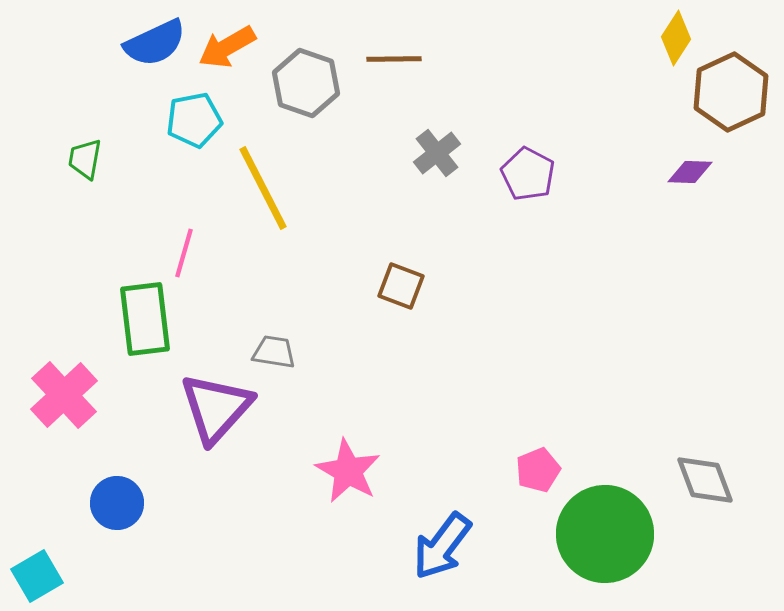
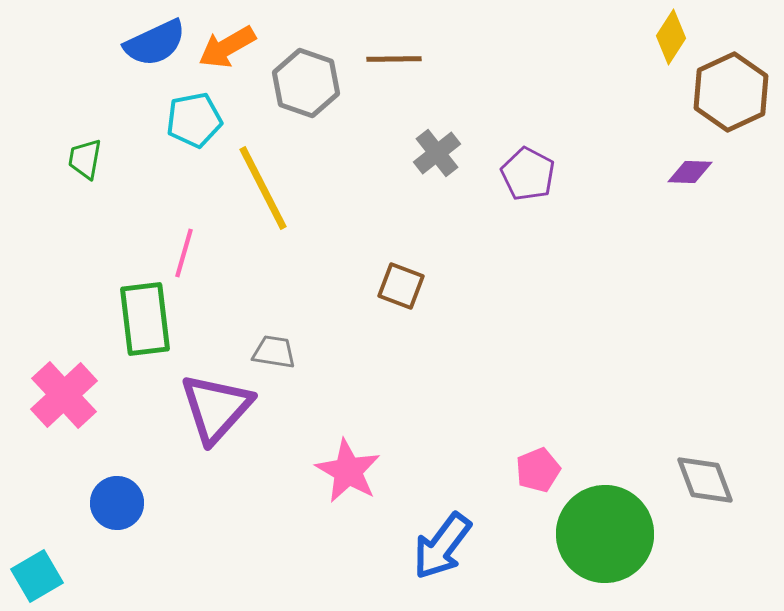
yellow diamond: moved 5 px left, 1 px up
